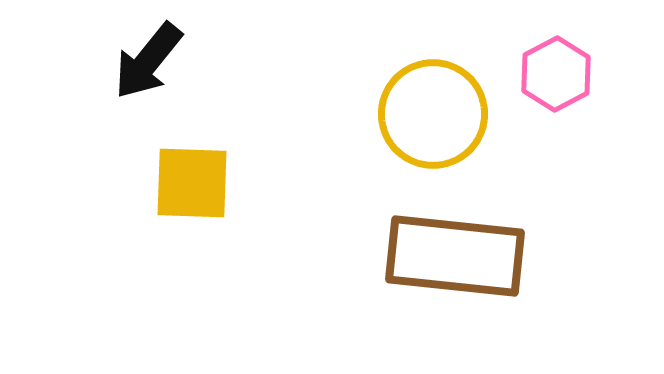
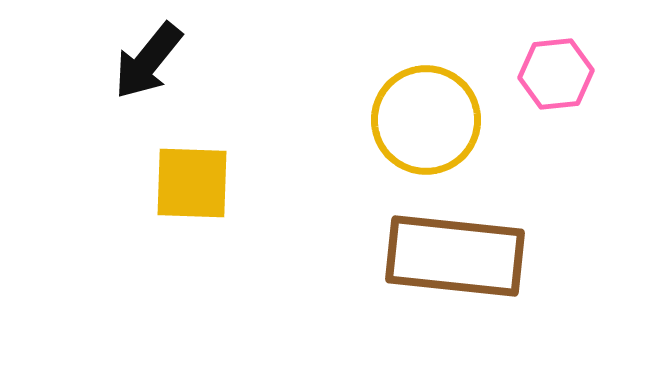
pink hexagon: rotated 22 degrees clockwise
yellow circle: moved 7 px left, 6 px down
